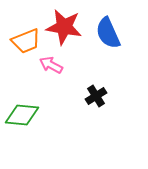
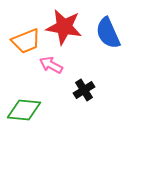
black cross: moved 12 px left, 6 px up
green diamond: moved 2 px right, 5 px up
